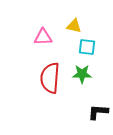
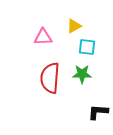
yellow triangle: rotated 42 degrees counterclockwise
